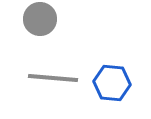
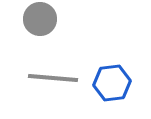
blue hexagon: rotated 12 degrees counterclockwise
